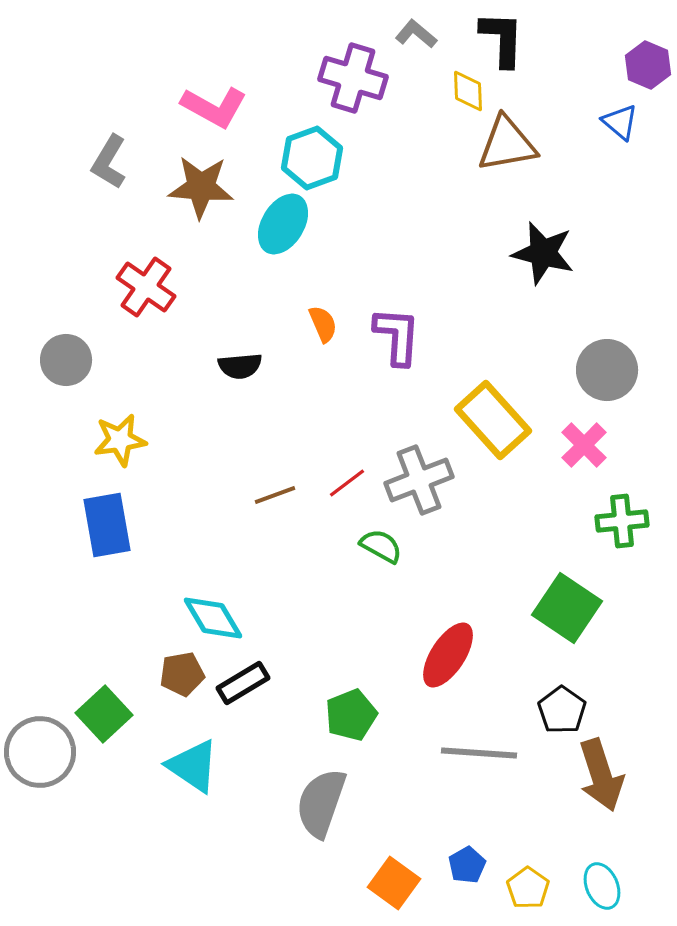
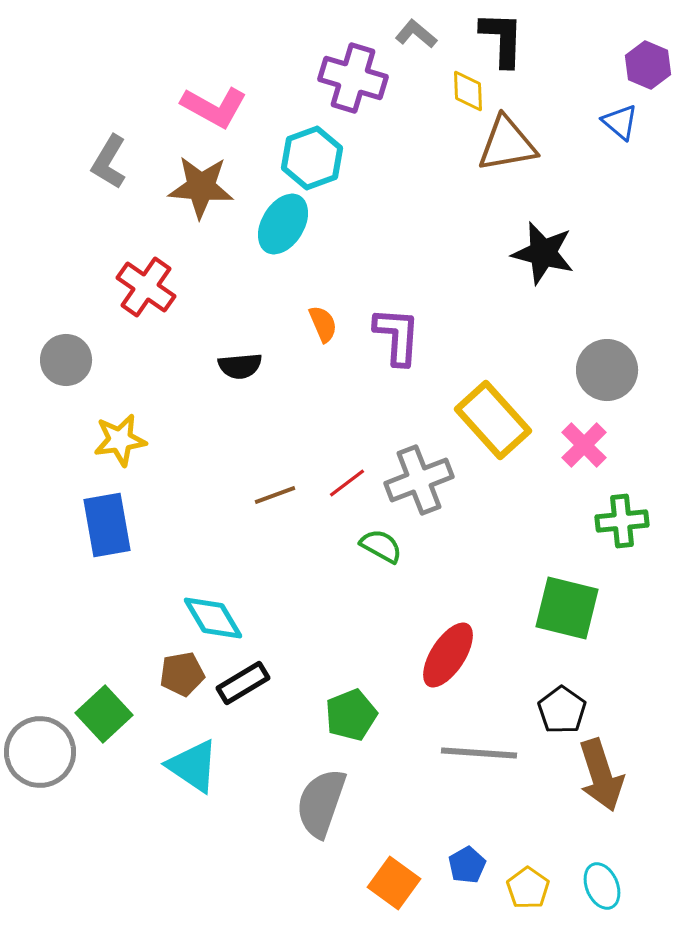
green square at (567, 608): rotated 20 degrees counterclockwise
